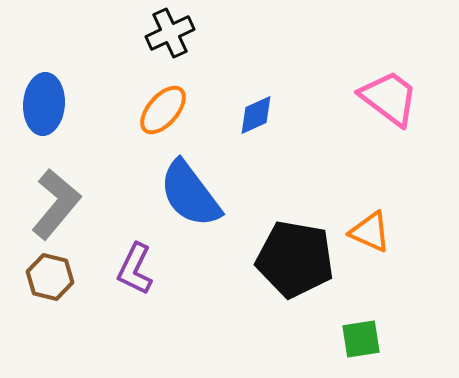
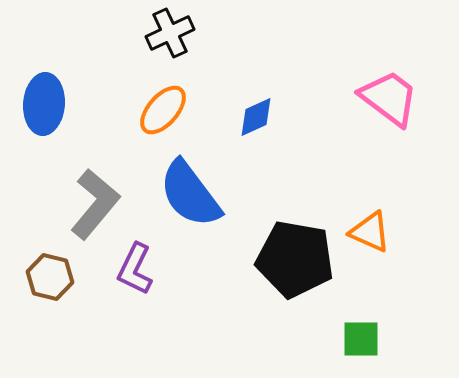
blue diamond: moved 2 px down
gray L-shape: moved 39 px right
green square: rotated 9 degrees clockwise
